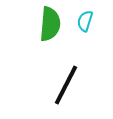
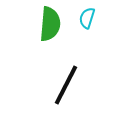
cyan semicircle: moved 2 px right, 3 px up
